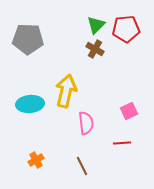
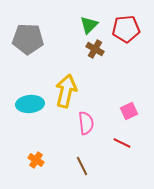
green triangle: moved 7 px left
red line: rotated 30 degrees clockwise
orange cross: rotated 28 degrees counterclockwise
